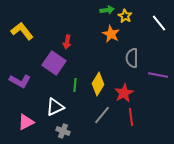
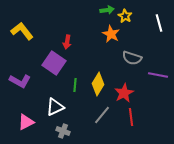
white line: rotated 24 degrees clockwise
gray semicircle: rotated 72 degrees counterclockwise
